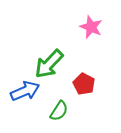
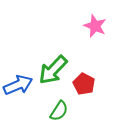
pink star: moved 4 px right, 1 px up
green arrow: moved 4 px right, 6 px down
blue arrow: moved 7 px left, 6 px up
